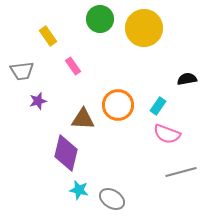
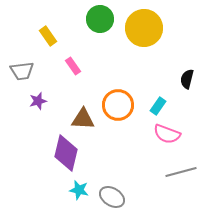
black semicircle: rotated 66 degrees counterclockwise
gray ellipse: moved 2 px up
